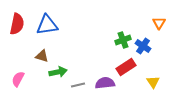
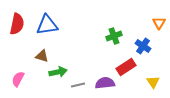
green cross: moved 9 px left, 4 px up
